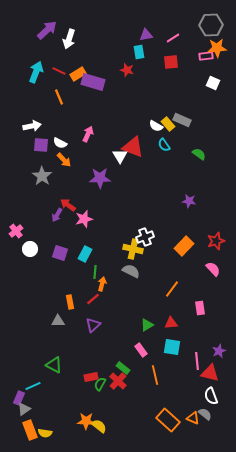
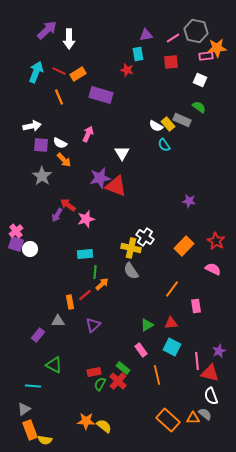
gray hexagon at (211, 25): moved 15 px left, 6 px down; rotated 15 degrees clockwise
white arrow at (69, 39): rotated 18 degrees counterclockwise
cyan rectangle at (139, 52): moved 1 px left, 2 px down
purple rectangle at (93, 82): moved 8 px right, 13 px down
white square at (213, 83): moved 13 px left, 3 px up
red triangle at (133, 147): moved 17 px left, 39 px down
green semicircle at (199, 154): moved 47 px up
white triangle at (120, 156): moved 2 px right, 3 px up
purple star at (100, 178): rotated 10 degrees counterclockwise
pink star at (84, 219): moved 2 px right
white cross at (145, 237): rotated 36 degrees counterclockwise
red star at (216, 241): rotated 24 degrees counterclockwise
yellow cross at (133, 249): moved 2 px left, 1 px up
purple square at (60, 253): moved 44 px left, 9 px up
cyan rectangle at (85, 254): rotated 56 degrees clockwise
pink semicircle at (213, 269): rotated 21 degrees counterclockwise
gray semicircle at (131, 271): rotated 150 degrees counterclockwise
orange arrow at (102, 284): rotated 32 degrees clockwise
red line at (93, 299): moved 8 px left, 4 px up
pink rectangle at (200, 308): moved 4 px left, 2 px up
cyan square at (172, 347): rotated 18 degrees clockwise
orange line at (155, 375): moved 2 px right
red rectangle at (91, 377): moved 3 px right, 5 px up
cyan line at (33, 386): rotated 28 degrees clockwise
purple rectangle at (19, 398): moved 19 px right, 63 px up; rotated 16 degrees clockwise
orange triangle at (193, 418): rotated 24 degrees counterclockwise
yellow semicircle at (99, 426): moved 5 px right
yellow semicircle at (45, 433): moved 7 px down
